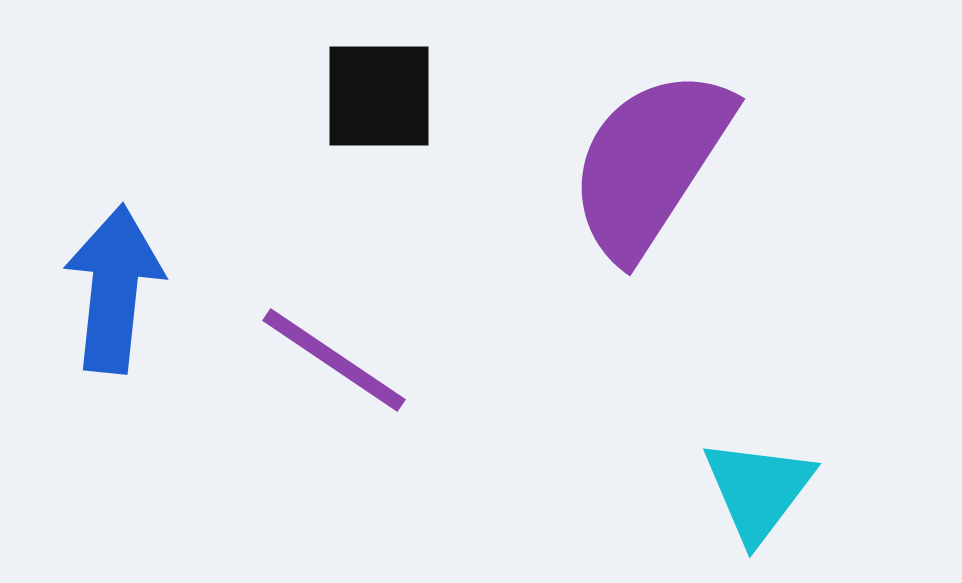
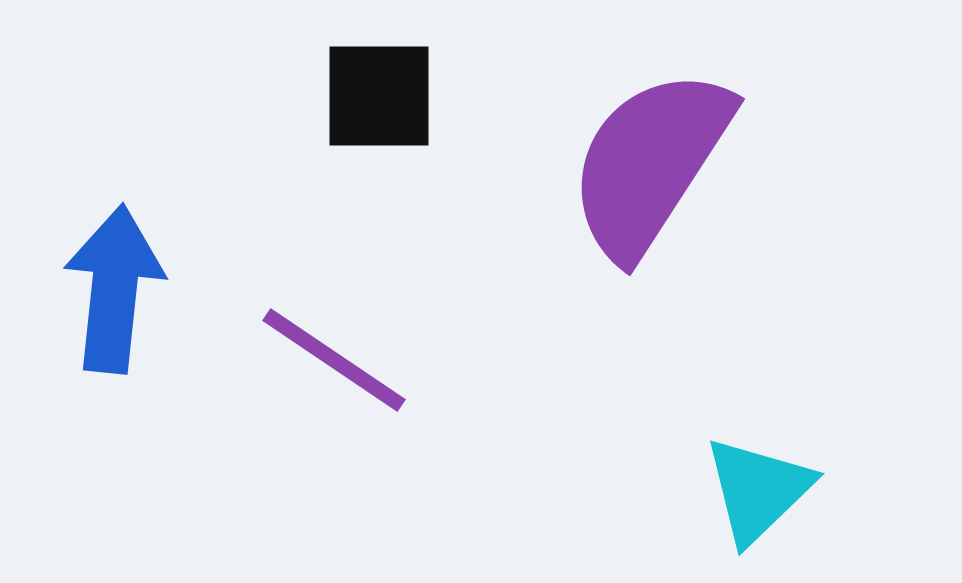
cyan triangle: rotated 9 degrees clockwise
